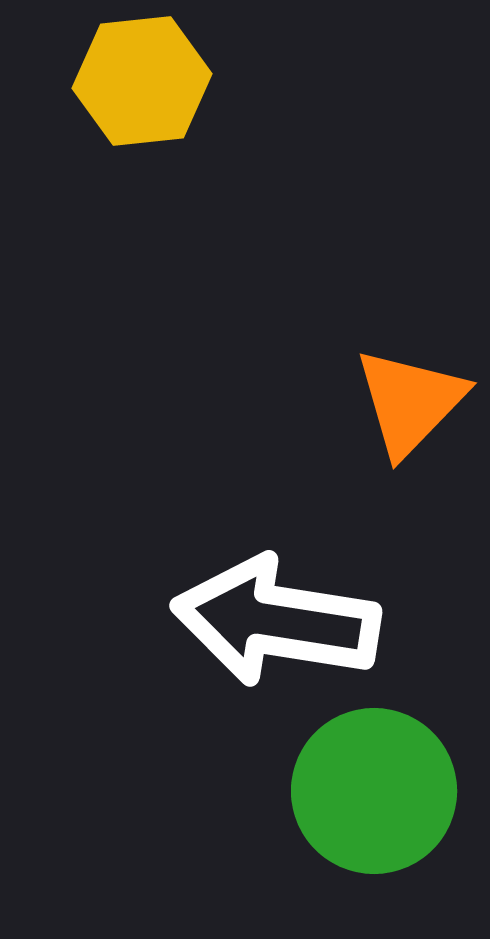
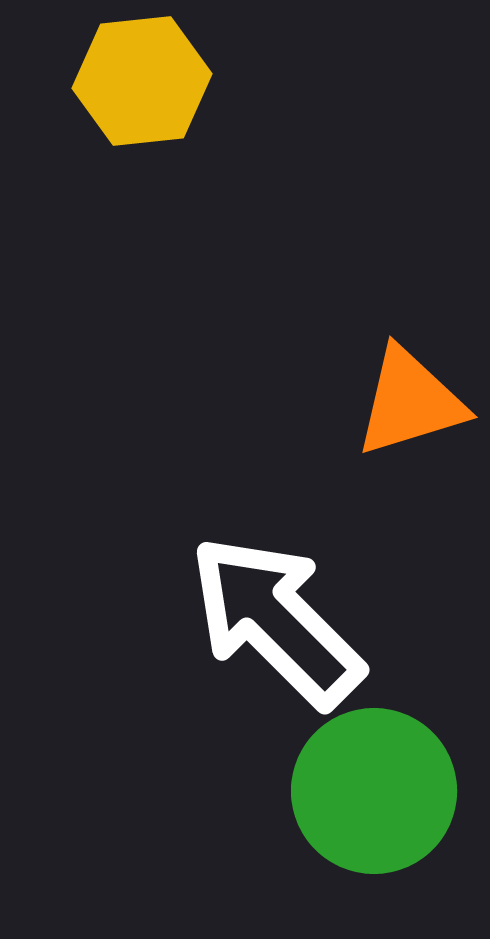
orange triangle: rotated 29 degrees clockwise
white arrow: rotated 36 degrees clockwise
